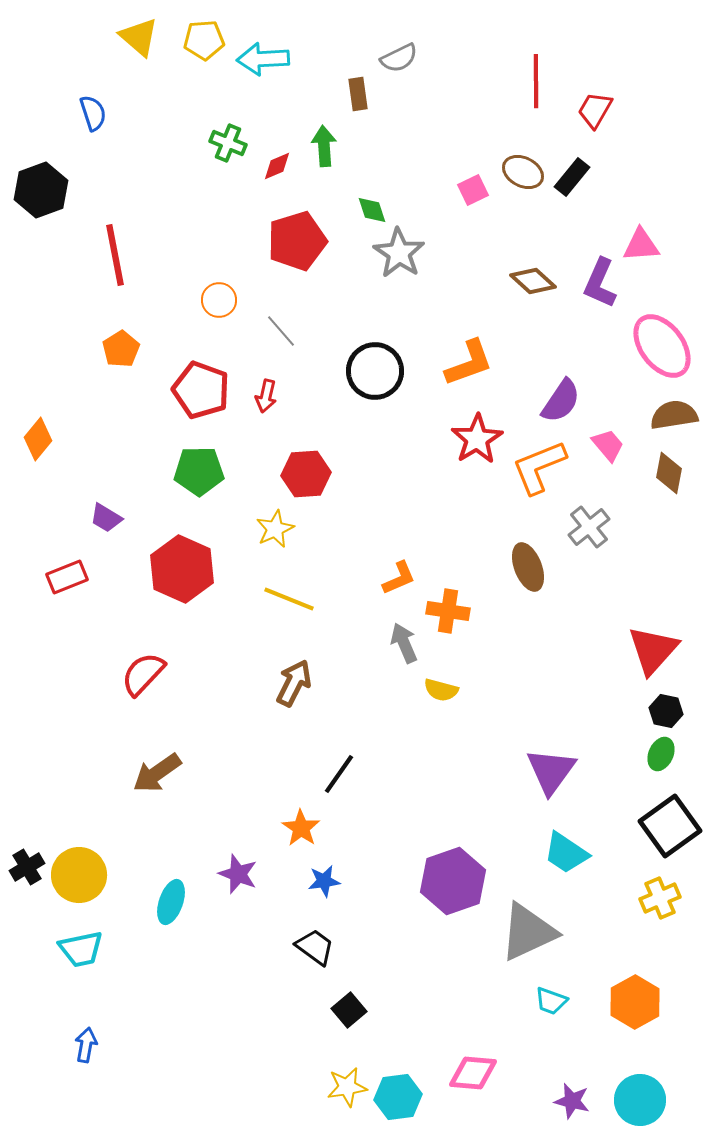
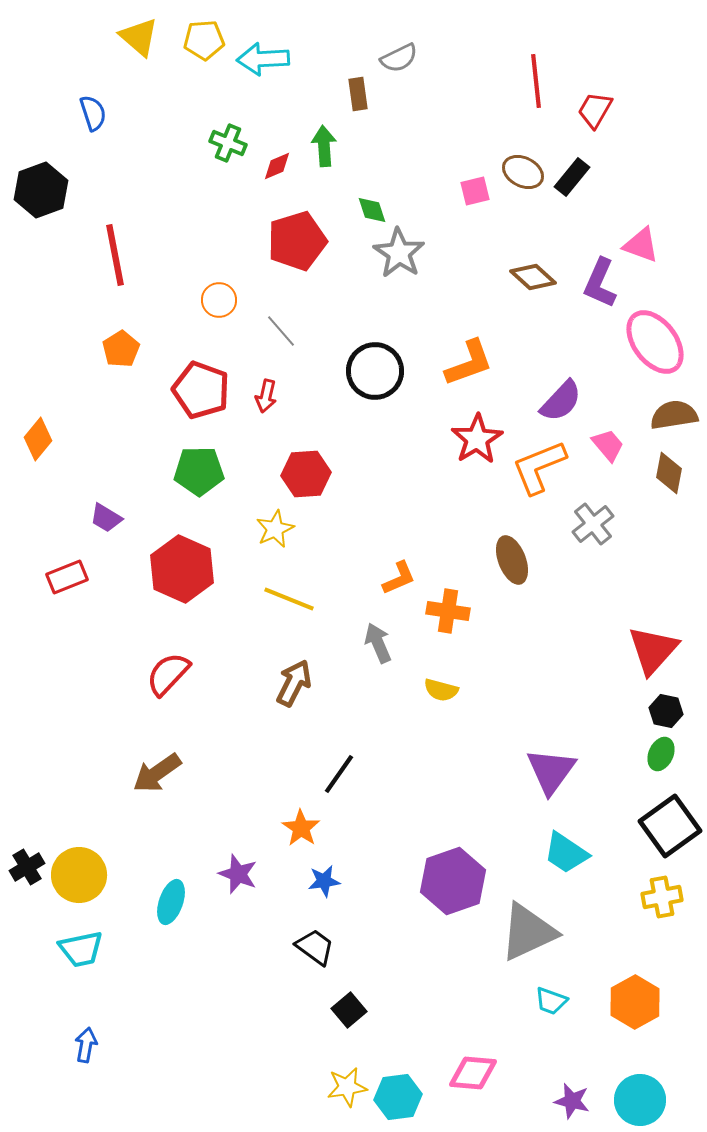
red line at (536, 81): rotated 6 degrees counterclockwise
pink square at (473, 190): moved 2 px right, 1 px down; rotated 12 degrees clockwise
pink triangle at (641, 245): rotated 24 degrees clockwise
brown diamond at (533, 281): moved 4 px up
pink ellipse at (662, 346): moved 7 px left, 4 px up
purple semicircle at (561, 401): rotated 9 degrees clockwise
gray cross at (589, 527): moved 4 px right, 3 px up
brown ellipse at (528, 567): moved 16 px left, 7 px up
gray arrow at (404, 643): moved 26 px left
red semicircle at (143, 674): moved 25 px right
yellow cross at (660, 898): moved 2 px right, 1 px up; rotated 12 degrees clockwise
